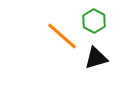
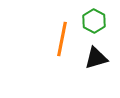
orange line: moved 3 px down; rotated 60 degrees clockwise
